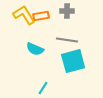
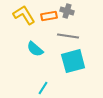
gray cross: rotated 16 degrees clockwise
orange rectangle: moved 8 px right
gray line: moved 1 px right, 4 px up
cyan semicircle: rotated 18 degrees clockwise
